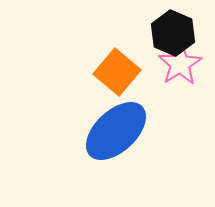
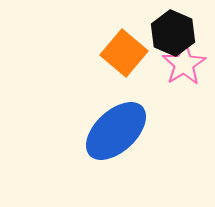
pink star: moved 4 px right
orange square: moved 7 px right, 19 px up
